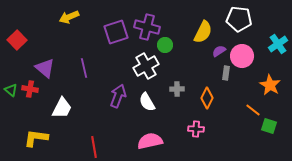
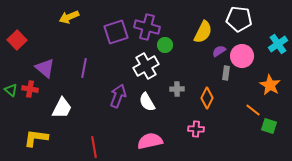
purple line: rotated 24 degrees clockwise
